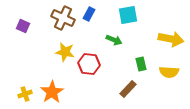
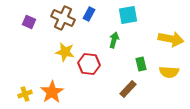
purple square: moved 6 px right, 4 px up
green arrow: rotated 98 degrees counterclockwise
